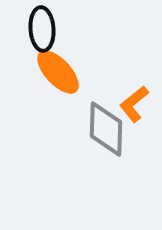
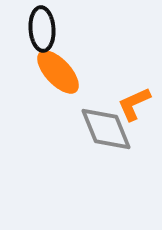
orange L-shape: rotated 15 degrees clockwise
gray diamond: rotated 24 degrees counterclockwise
